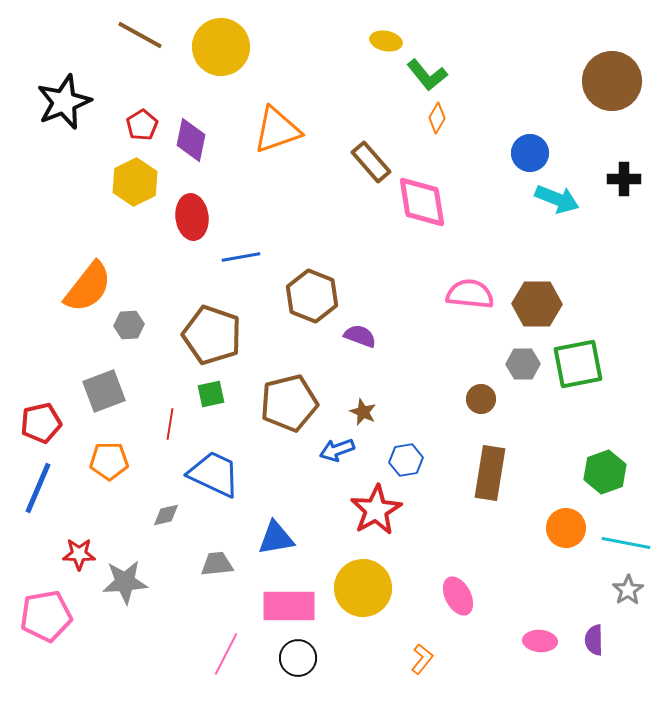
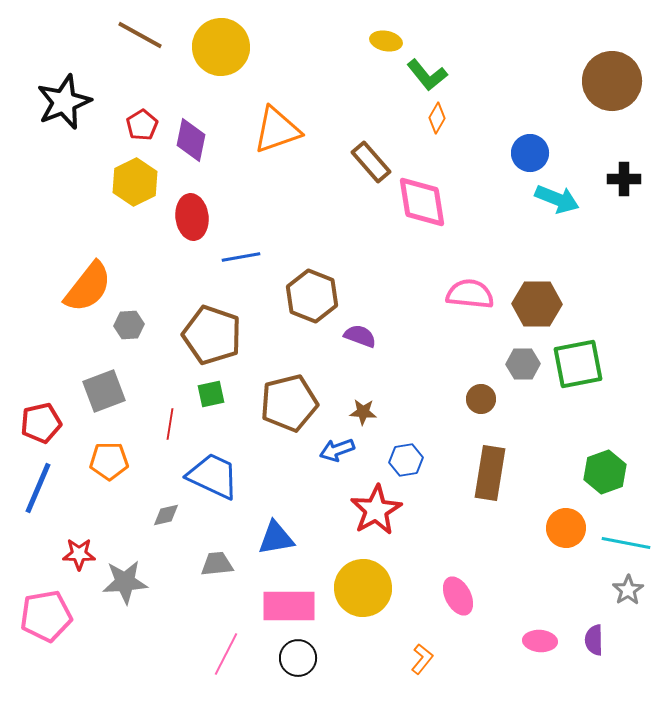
brown star at (363, 412): rotated 20 degrees counterclockwise
blue trapezoid at (214, 474): moved 1 px left, 2 px down
